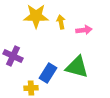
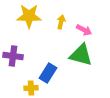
yellow star: moved 7 px left
yellow arrow: rotated 24 degrees clockwise
pink arrow: rotated 35 degrees clockwise
purple cross: rotated 18 degrees counterclockwise
green triangle: moved 4 px right, 12 px up
